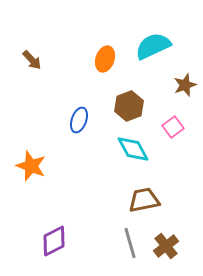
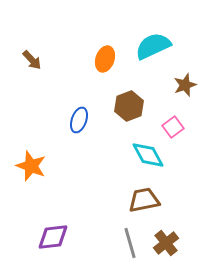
cyan diamond: moved 15 px right, 6 px down
purple diamond: moved 1 px left, 4 px up; rotated 20 degrees clockwise
brown cross: moved 3 px up
